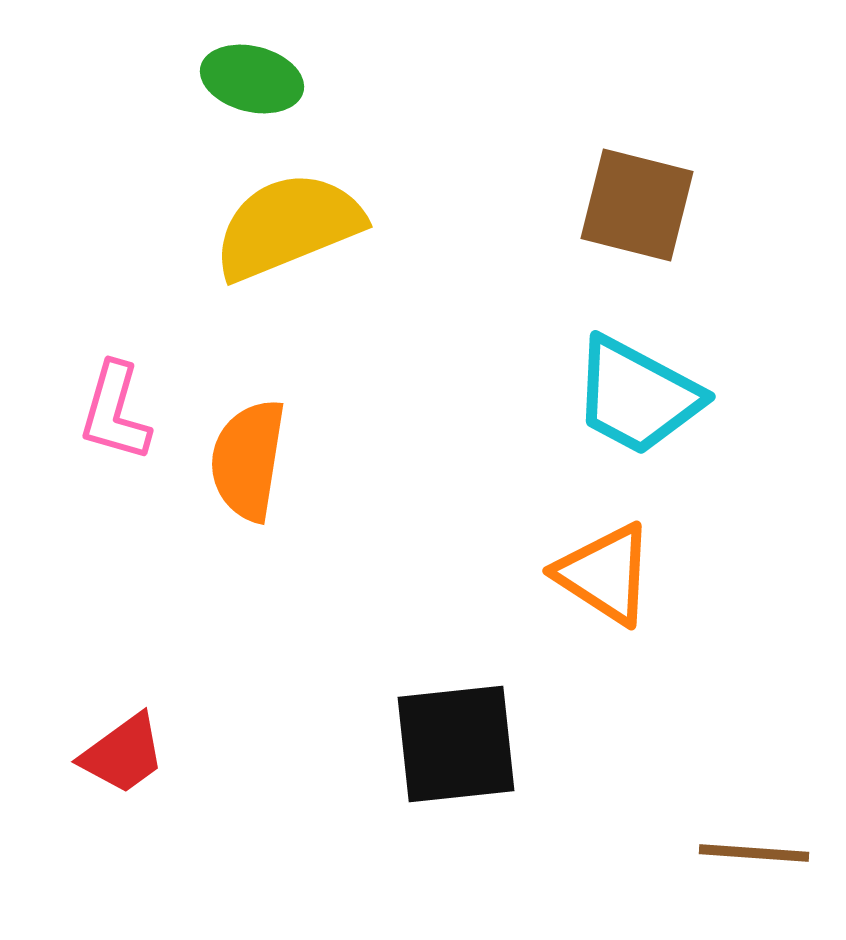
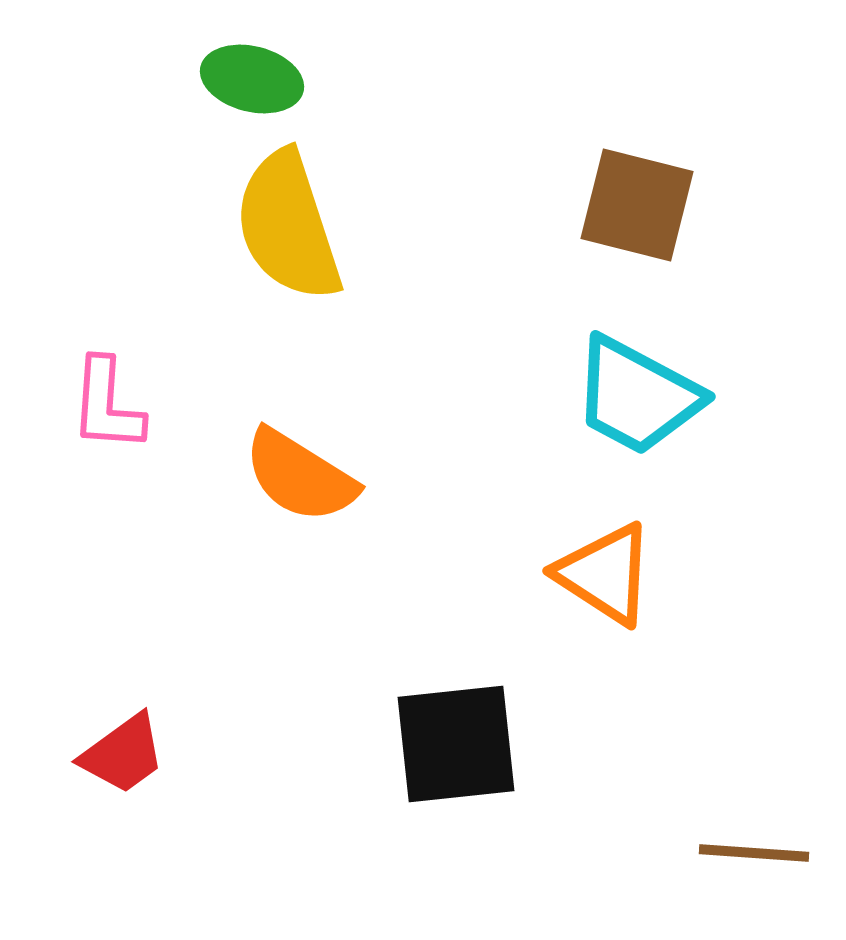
yellow semicircle: rotated 86 degrees counterclockwise
pink L-shape: moved 8 px left, 7 px up; rotated 12 degrees counterclockwise
orange semicircle: moved 52 px right, 16 px down; rotated 67 degrees counterclockwise
